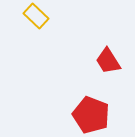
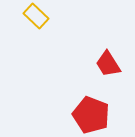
red trapezoid: moved 3 px down
